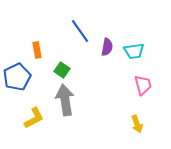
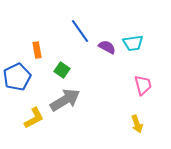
purple semicircle: rotated 72 degrees counterclockwise
cyan trapezoid: moved 1 px left, 8 px up
gray arrow: rotated 68 degrees clockwise
